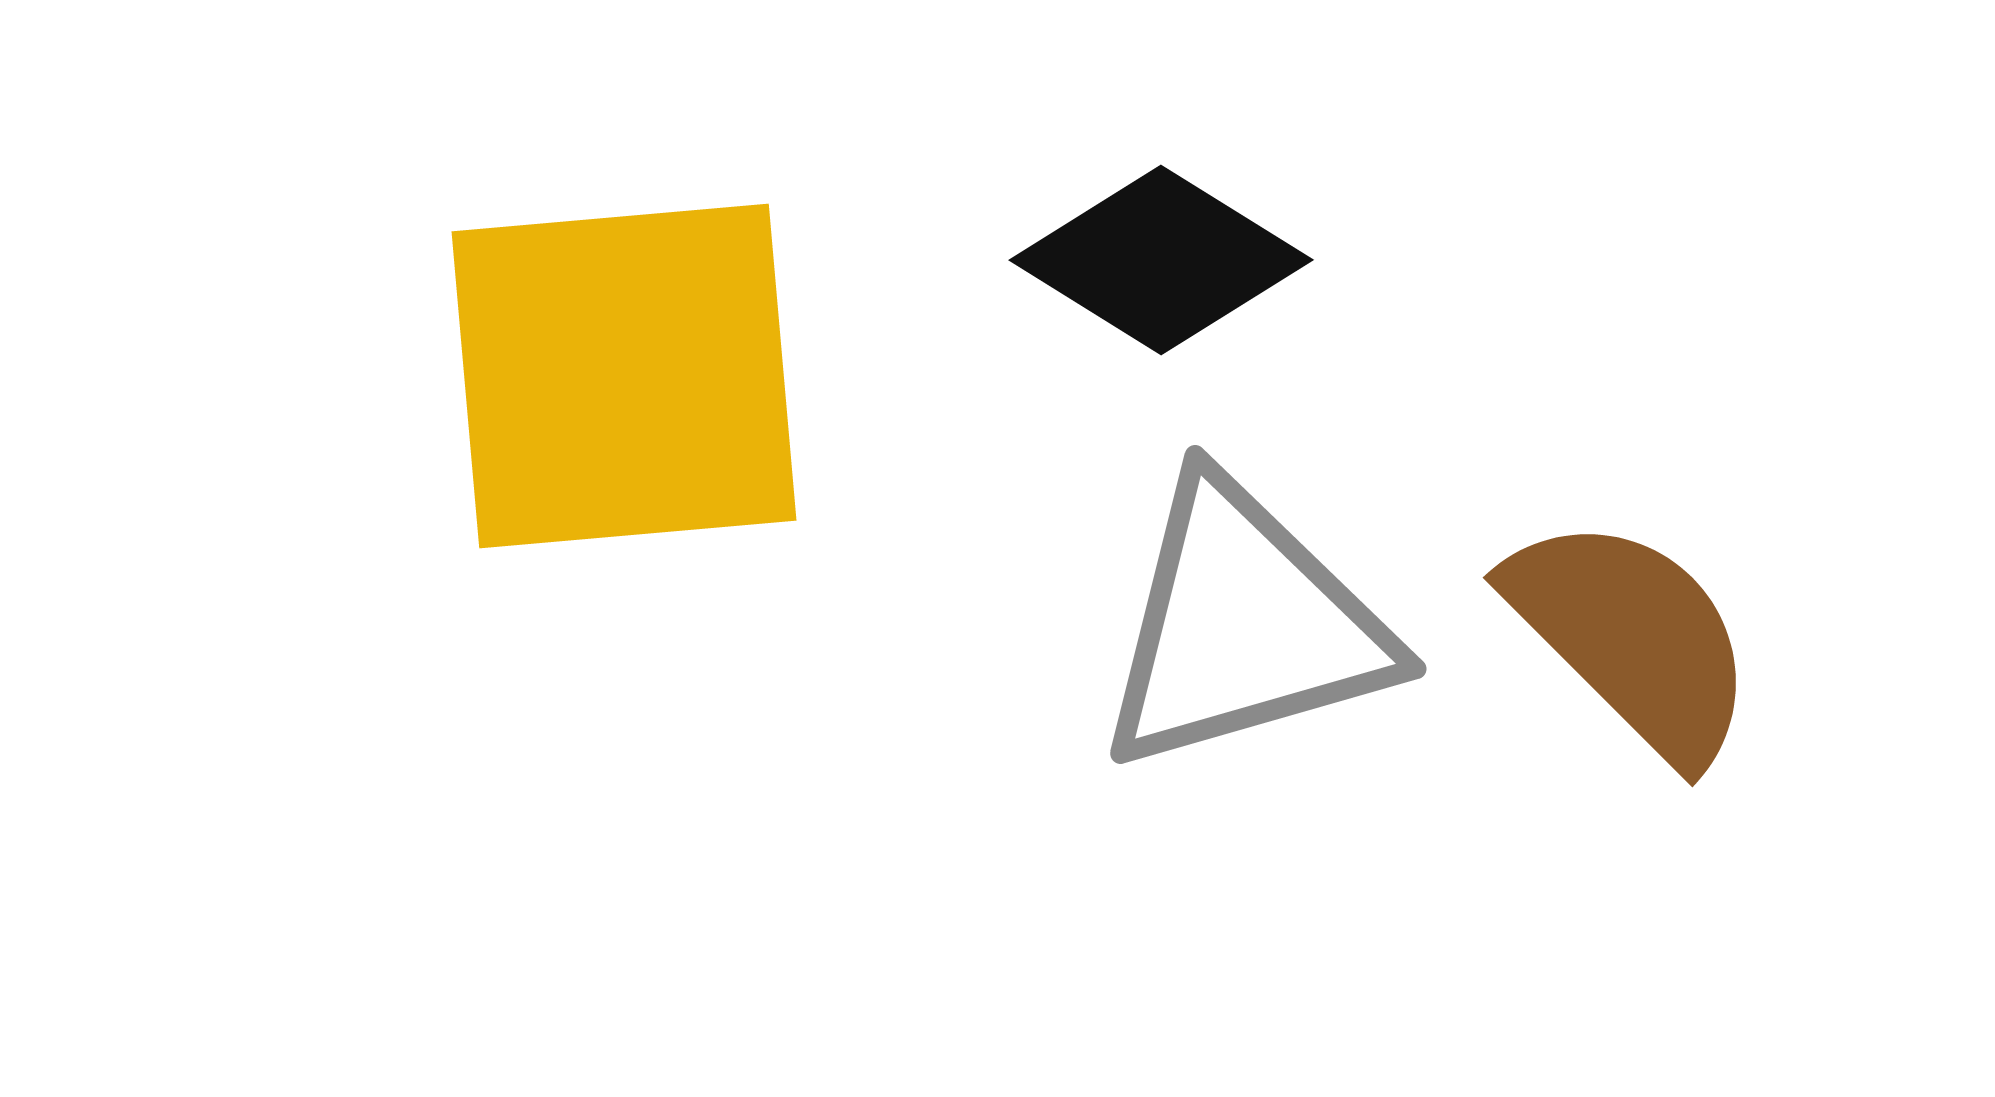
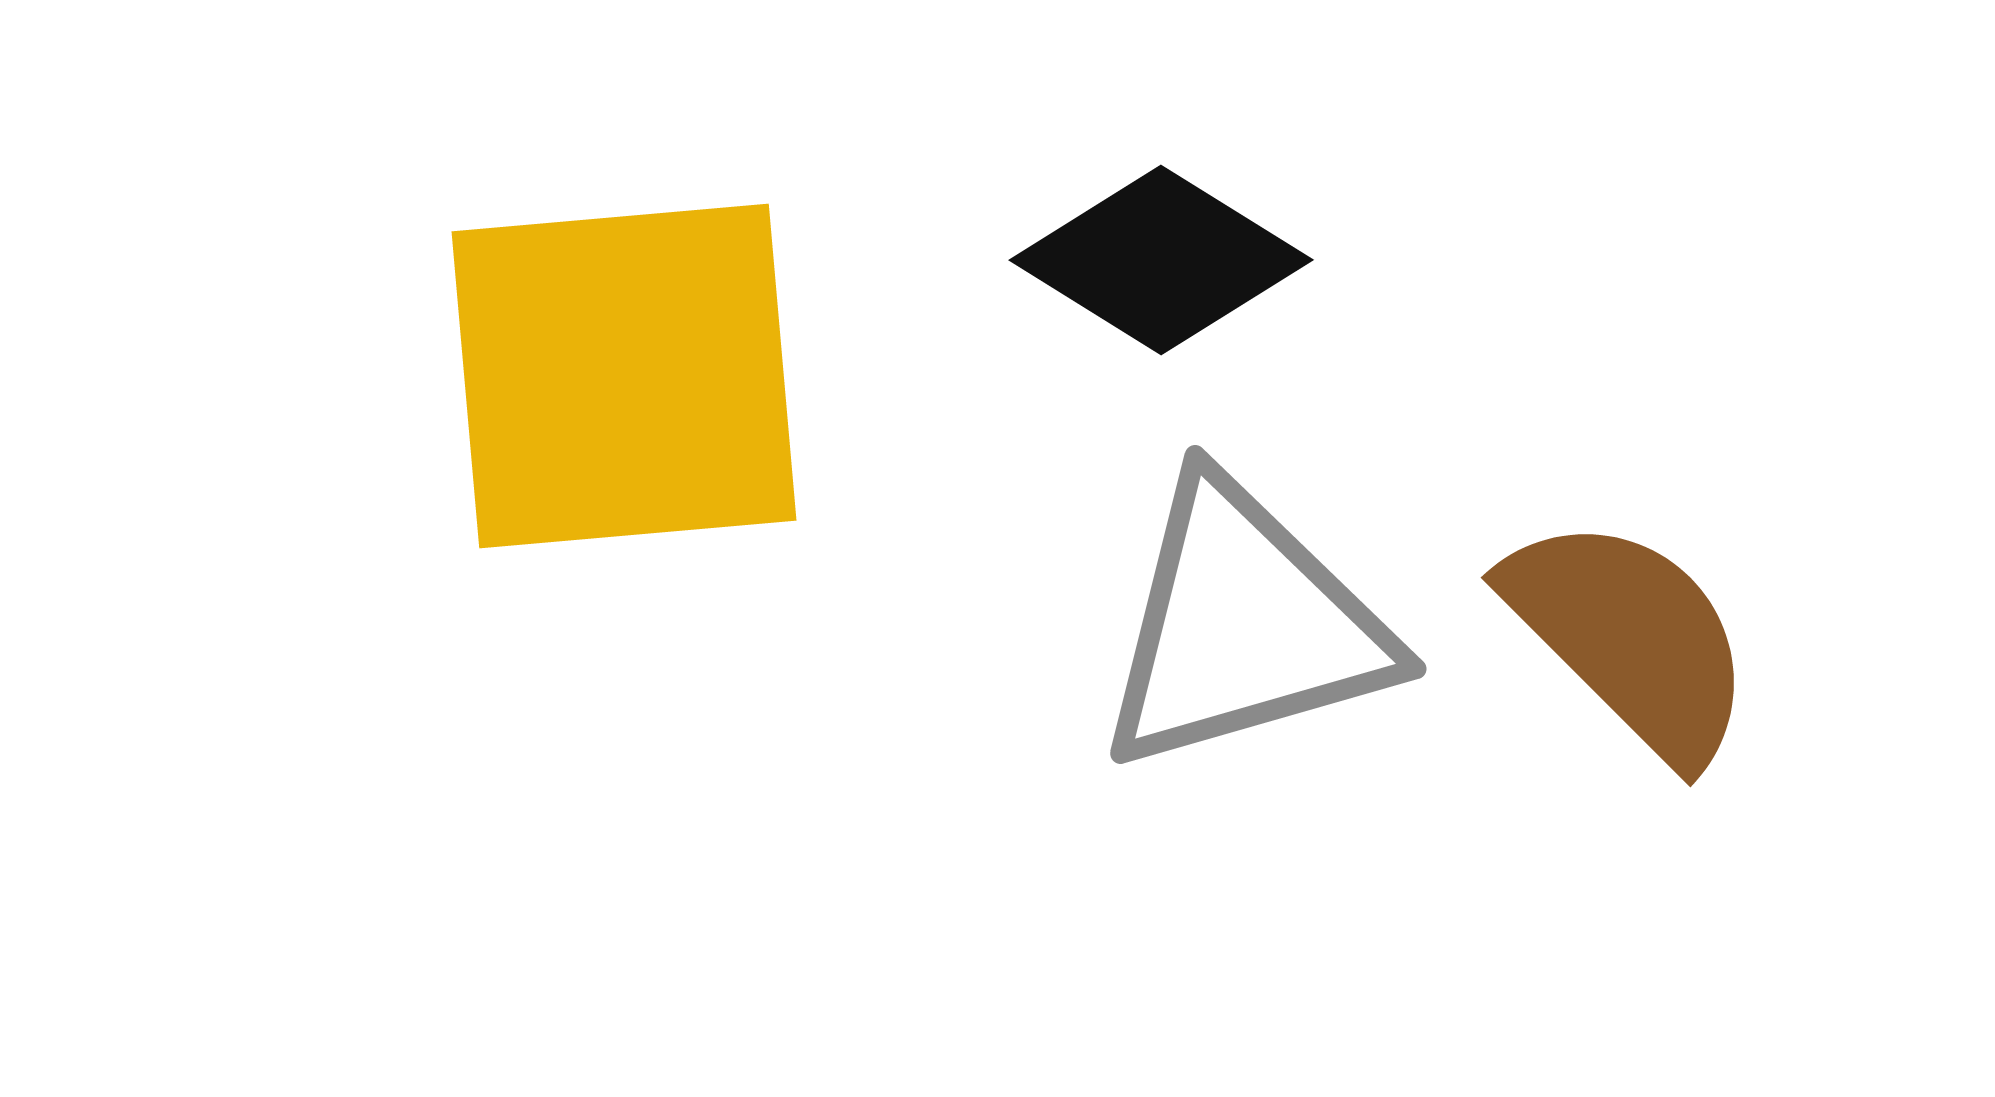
brown semicircle: moved 2 px left
